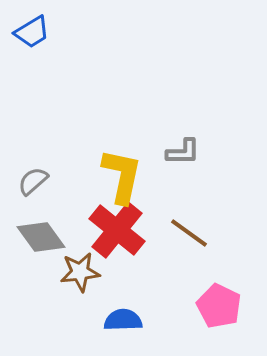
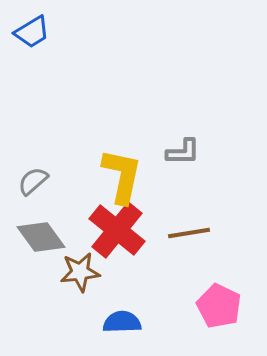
brown line: rotated 45 degrees counterclockwise
blue semicircle: moved 1 px left, 2 px down
